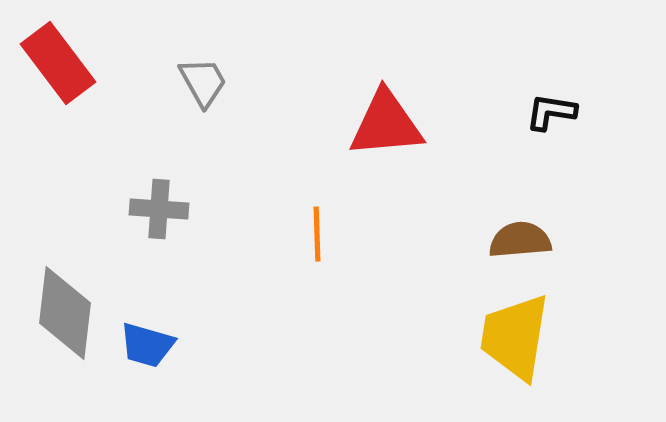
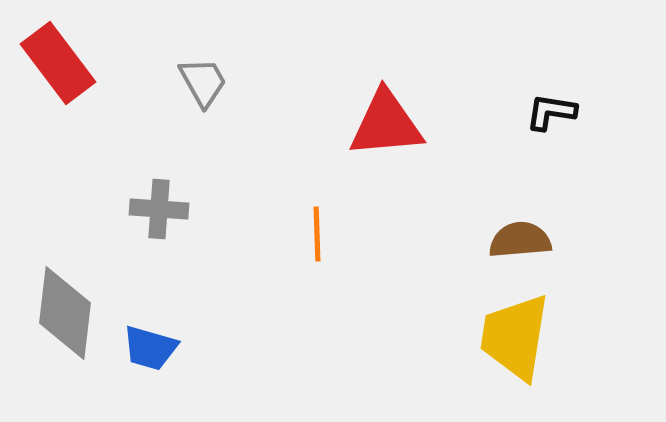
blue trapezoid: moved 3 px right, 3 px down
